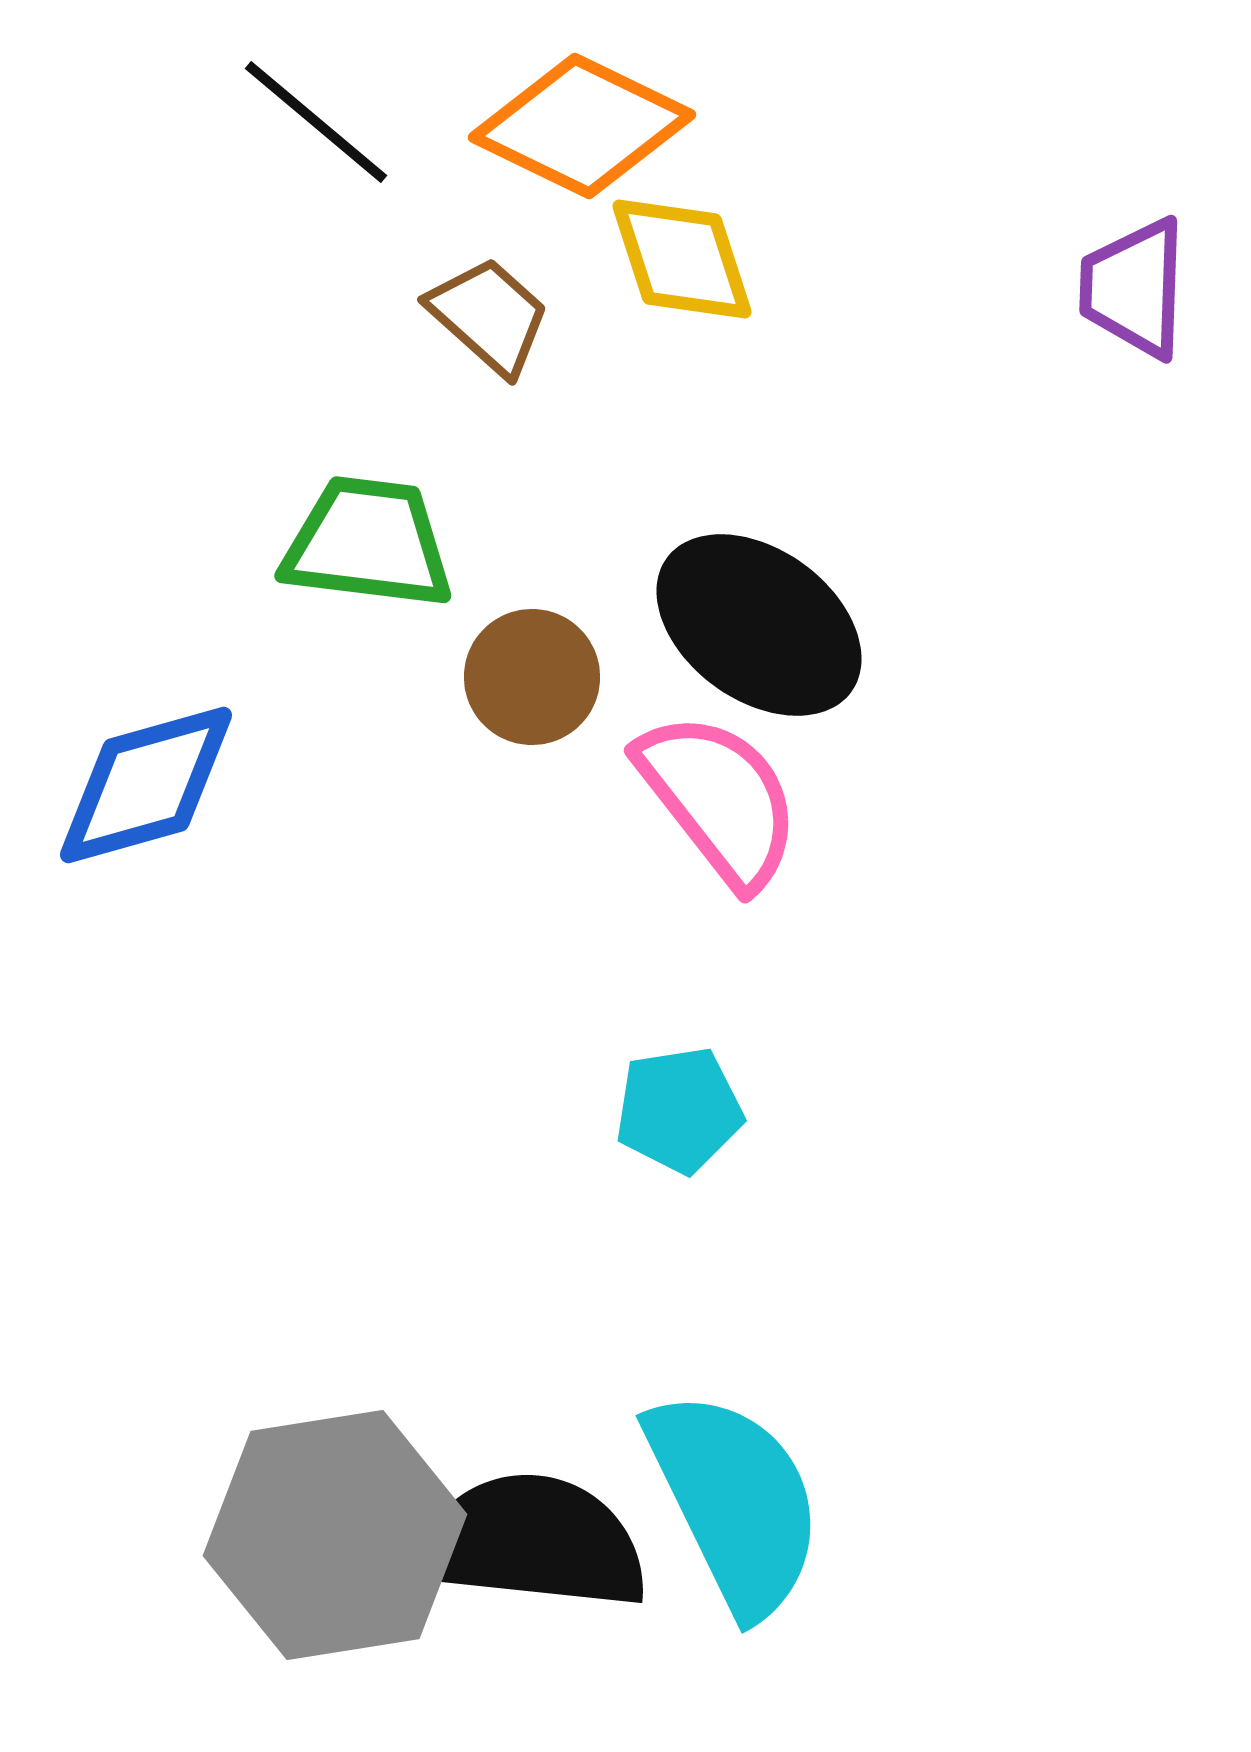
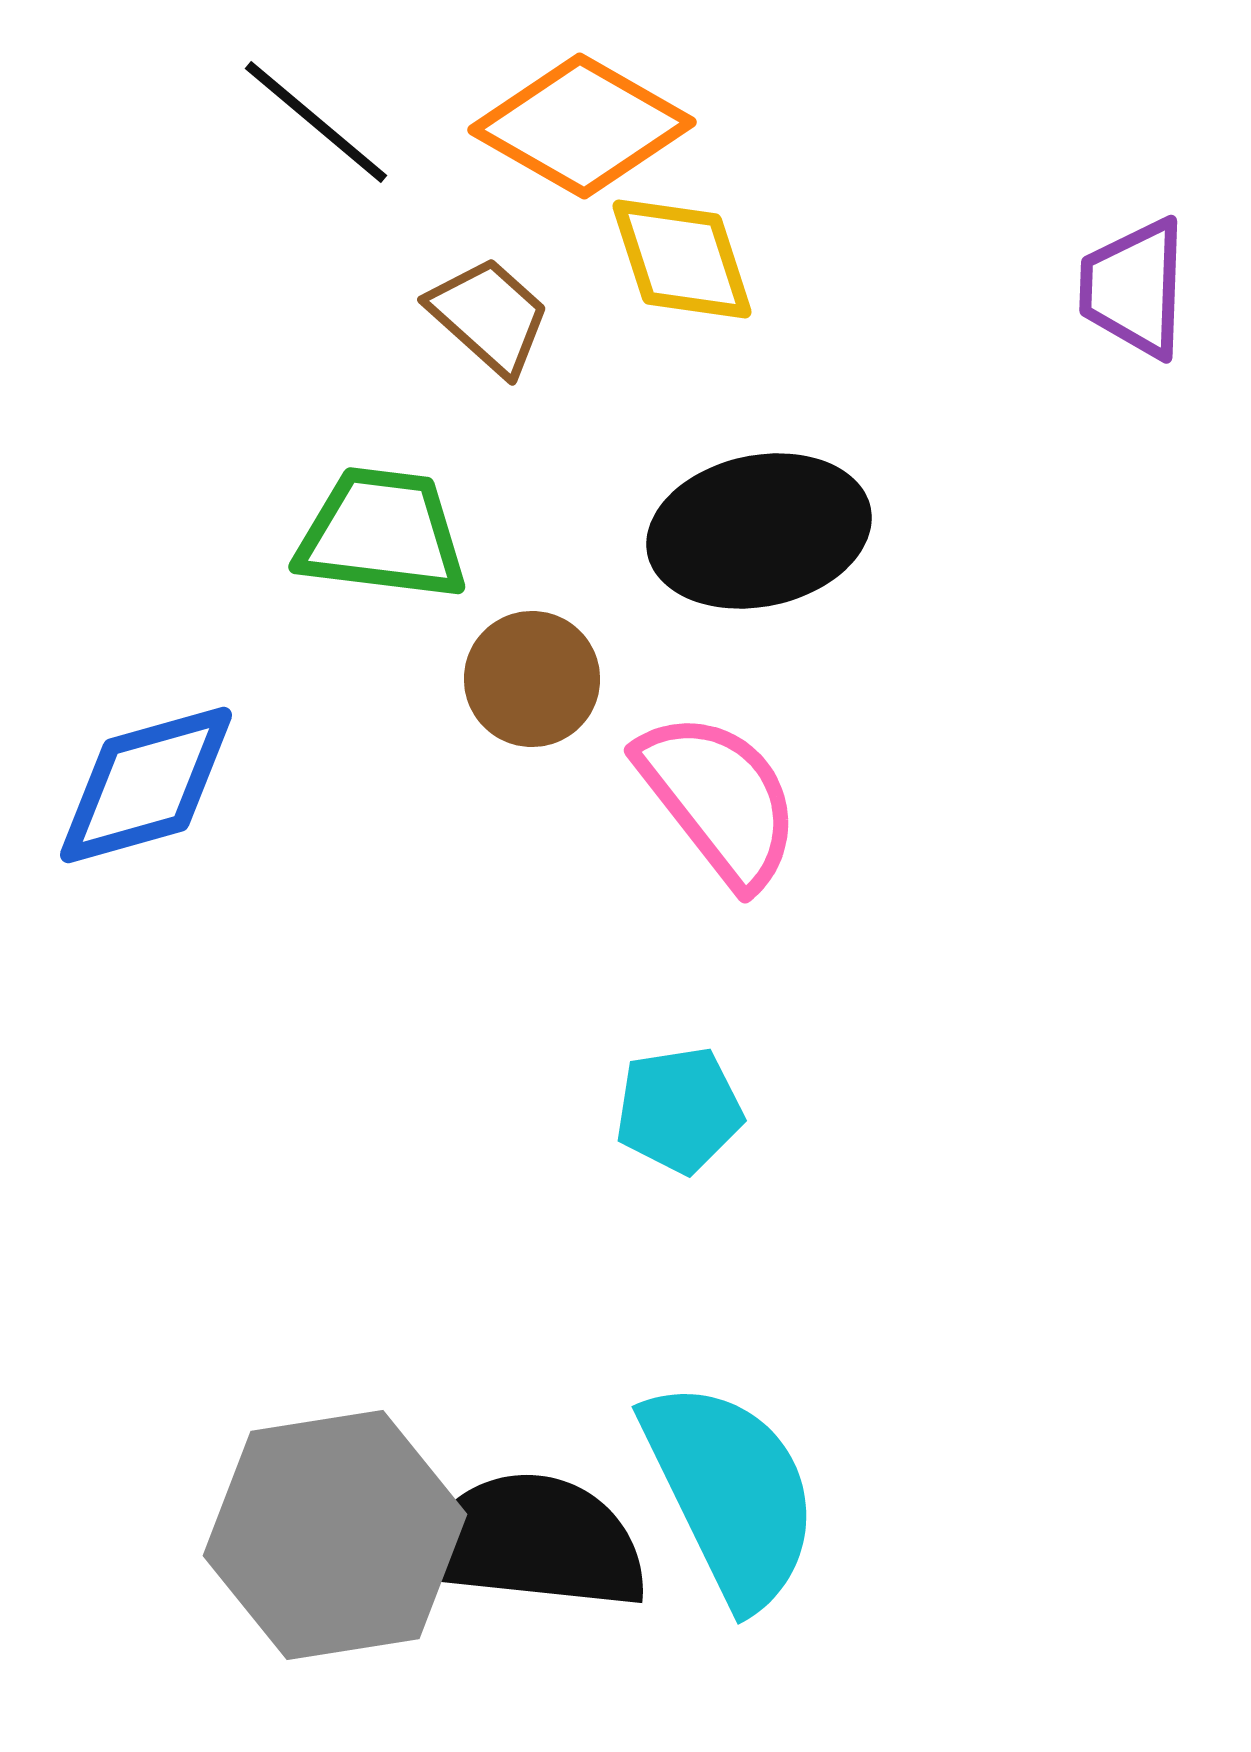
orange diamond: rotated 4 degrees clockwise
green trapezoid: moved 14 px right, 9 px up
black ellipse: moved 94 px up; rotated 48 degrees counterclockwise
brown circle: moved 2 px down
cyan semicircle: moved 4 px left, 9 px up
